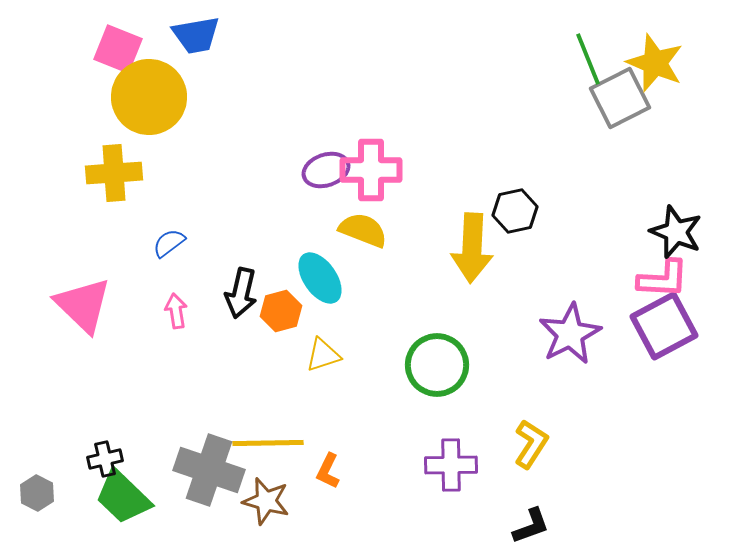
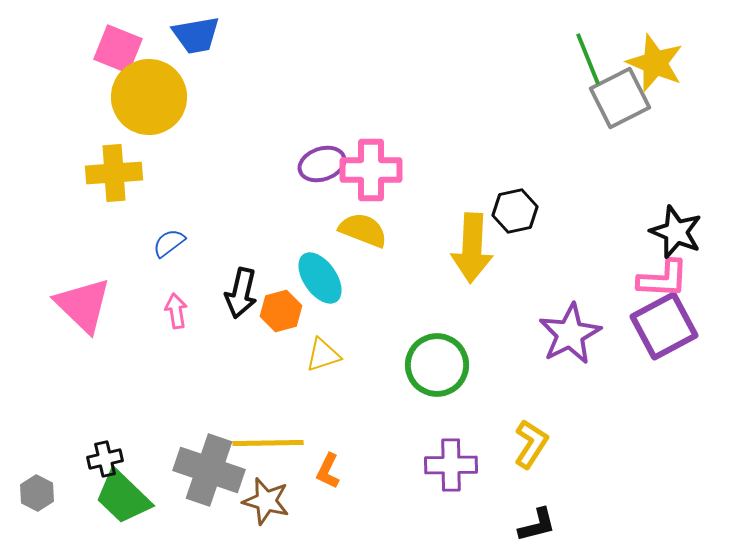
purple ellipse: moved 4 px left, 6 px up
black L-shape: moved 6 px right, 1 px up; rotated 6 degrees clockwise
